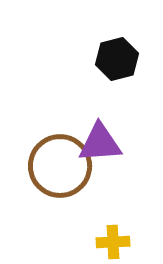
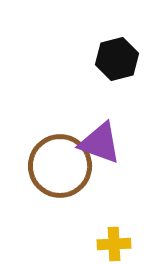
purple triangle: rotated 24 degrees clockwise
yellow cross: moved 1 px right, 2 px down
